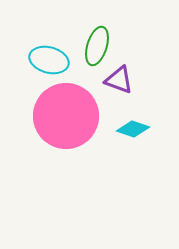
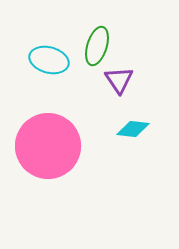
purple triangle: rotated 36 degrees clockwise
pink circle: moved 18 px left, 30 px down
cyan diamond: rotated 12 degrees counterclockwise
